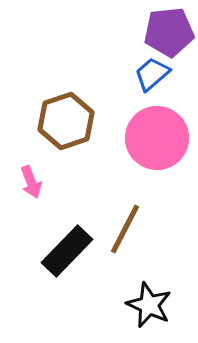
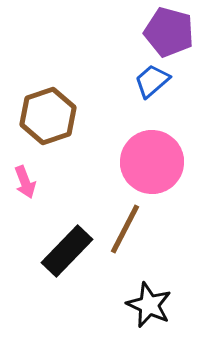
purple pentagon: rotated 21 degrees clockwise
blue trapezoid: moved 7 px down
brown hexagon: moved 18 px left, 5 px up
pink circle: moved 5 px left, 24 px down
pink arrow: moved 6 px left
